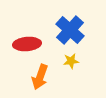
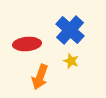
yellow star: rotated 28 degrees clockwise
